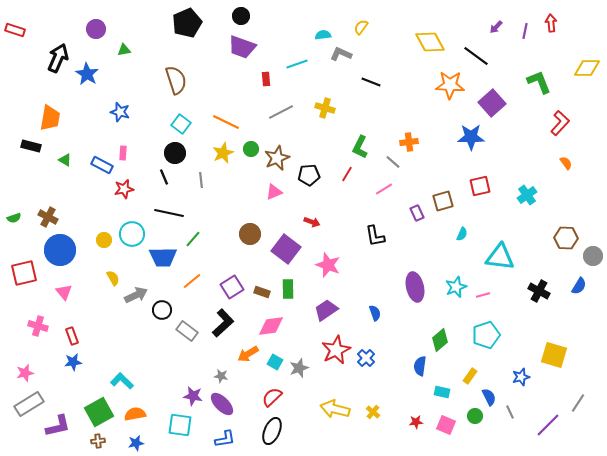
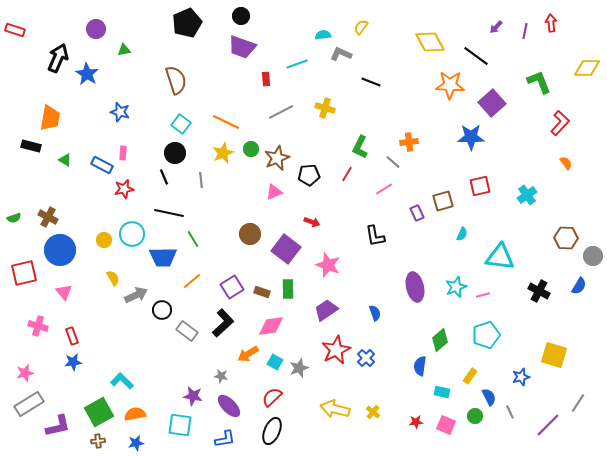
green line at (193, 239): rotated 72 degrees counterclockwise
purple ellipse at (222, 404): moved 7 px right, 2 px down
